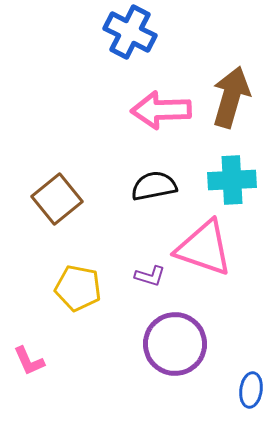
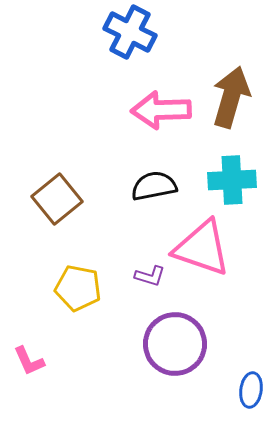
pink triangle: moved 2 px left
